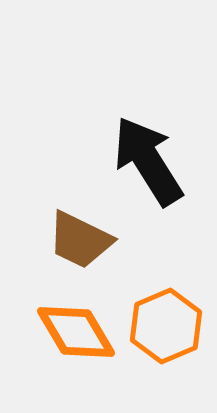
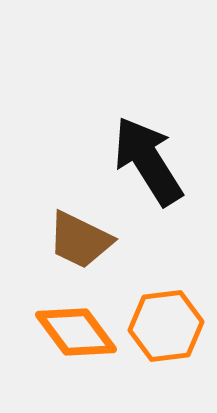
orange hexagon: rotated 16 degrees clockwise
orange diamond: rotated 6 degrees counterclockwise
